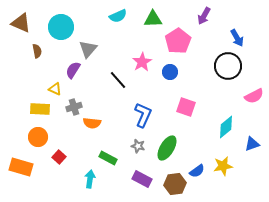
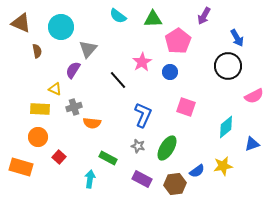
cyan semicircle: rotated 60 degrees clockwise
